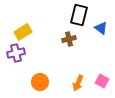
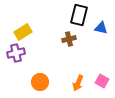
blue triangle: rotated 24 degrees counterclockwise
